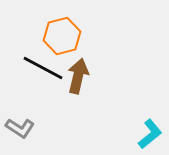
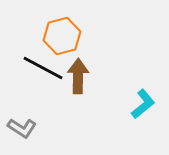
brown arrow: rotated 12 degrees counterclockwise
gray L-shape: moved 2 px right
cyan L-shape: moved 7 px left, 30 px up
